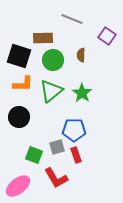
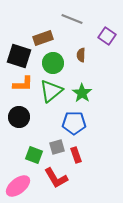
brown rectangle: rotated 18 degrees counterclockwise
green circle: moved 3 px down
blue pentagon: moved 7 px up
